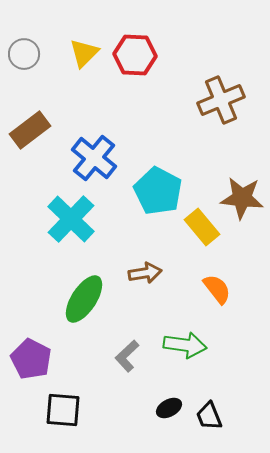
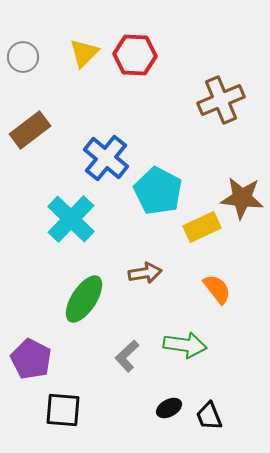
gray circle: moved 1 px left, 3 px down
blue cross: moved 12 px right
yellow rectangle: rotated 75 degrees counterclockwise
